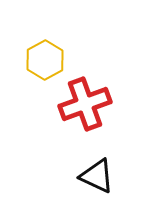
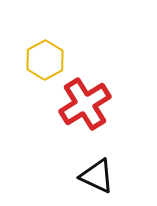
red cross: rotated 12 degrees counterclockwise
